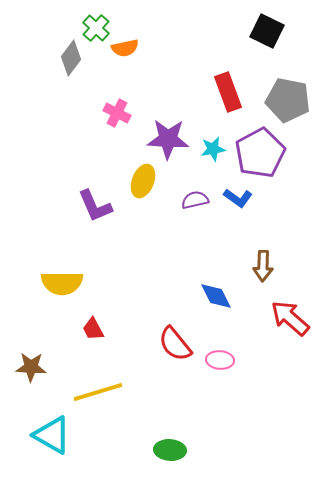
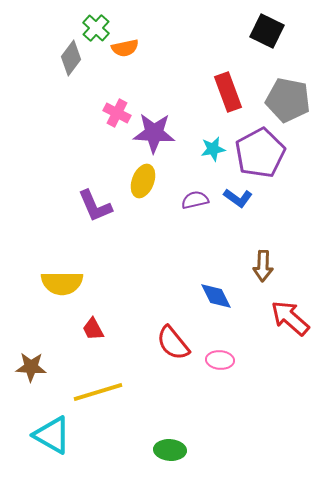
purple star: moved 14 px left, 6 px up
red semicircle: moved 2 px left, 1 px up
